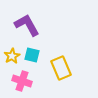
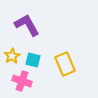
cyan square: moved 1 px right, 5 px down
yellow rectangle: moved 4 px right, 4 px up
